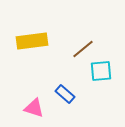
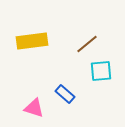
brown line: moved 4 px right, 5 px up
